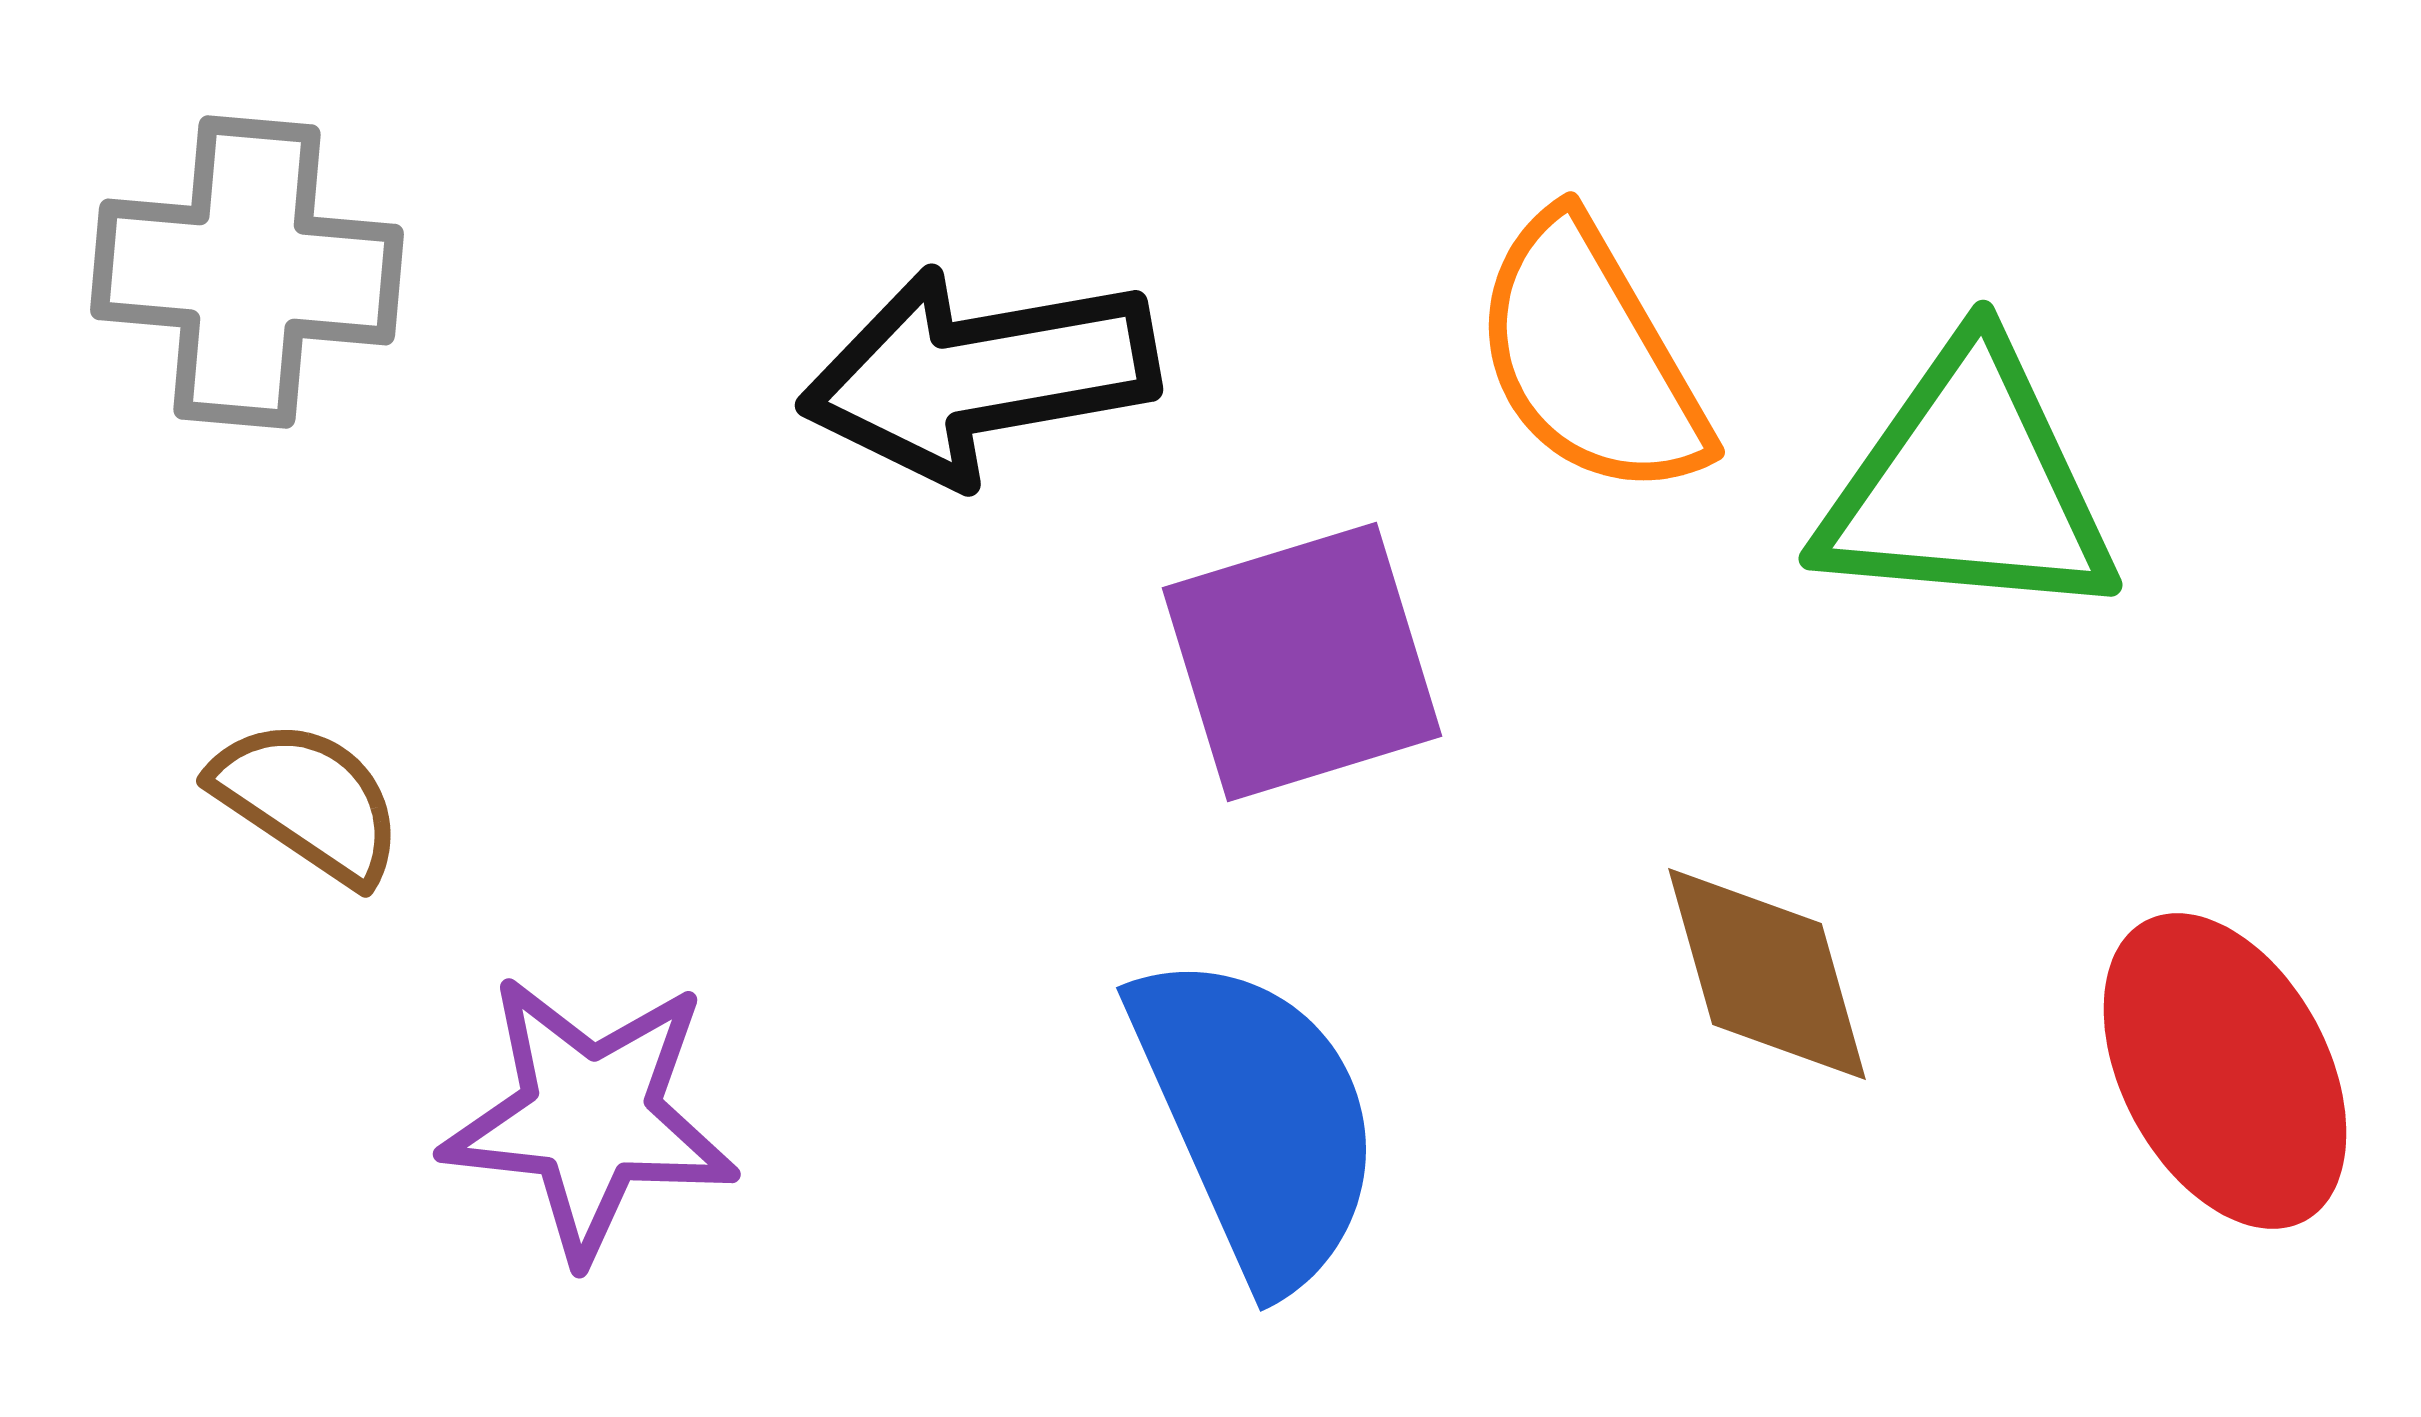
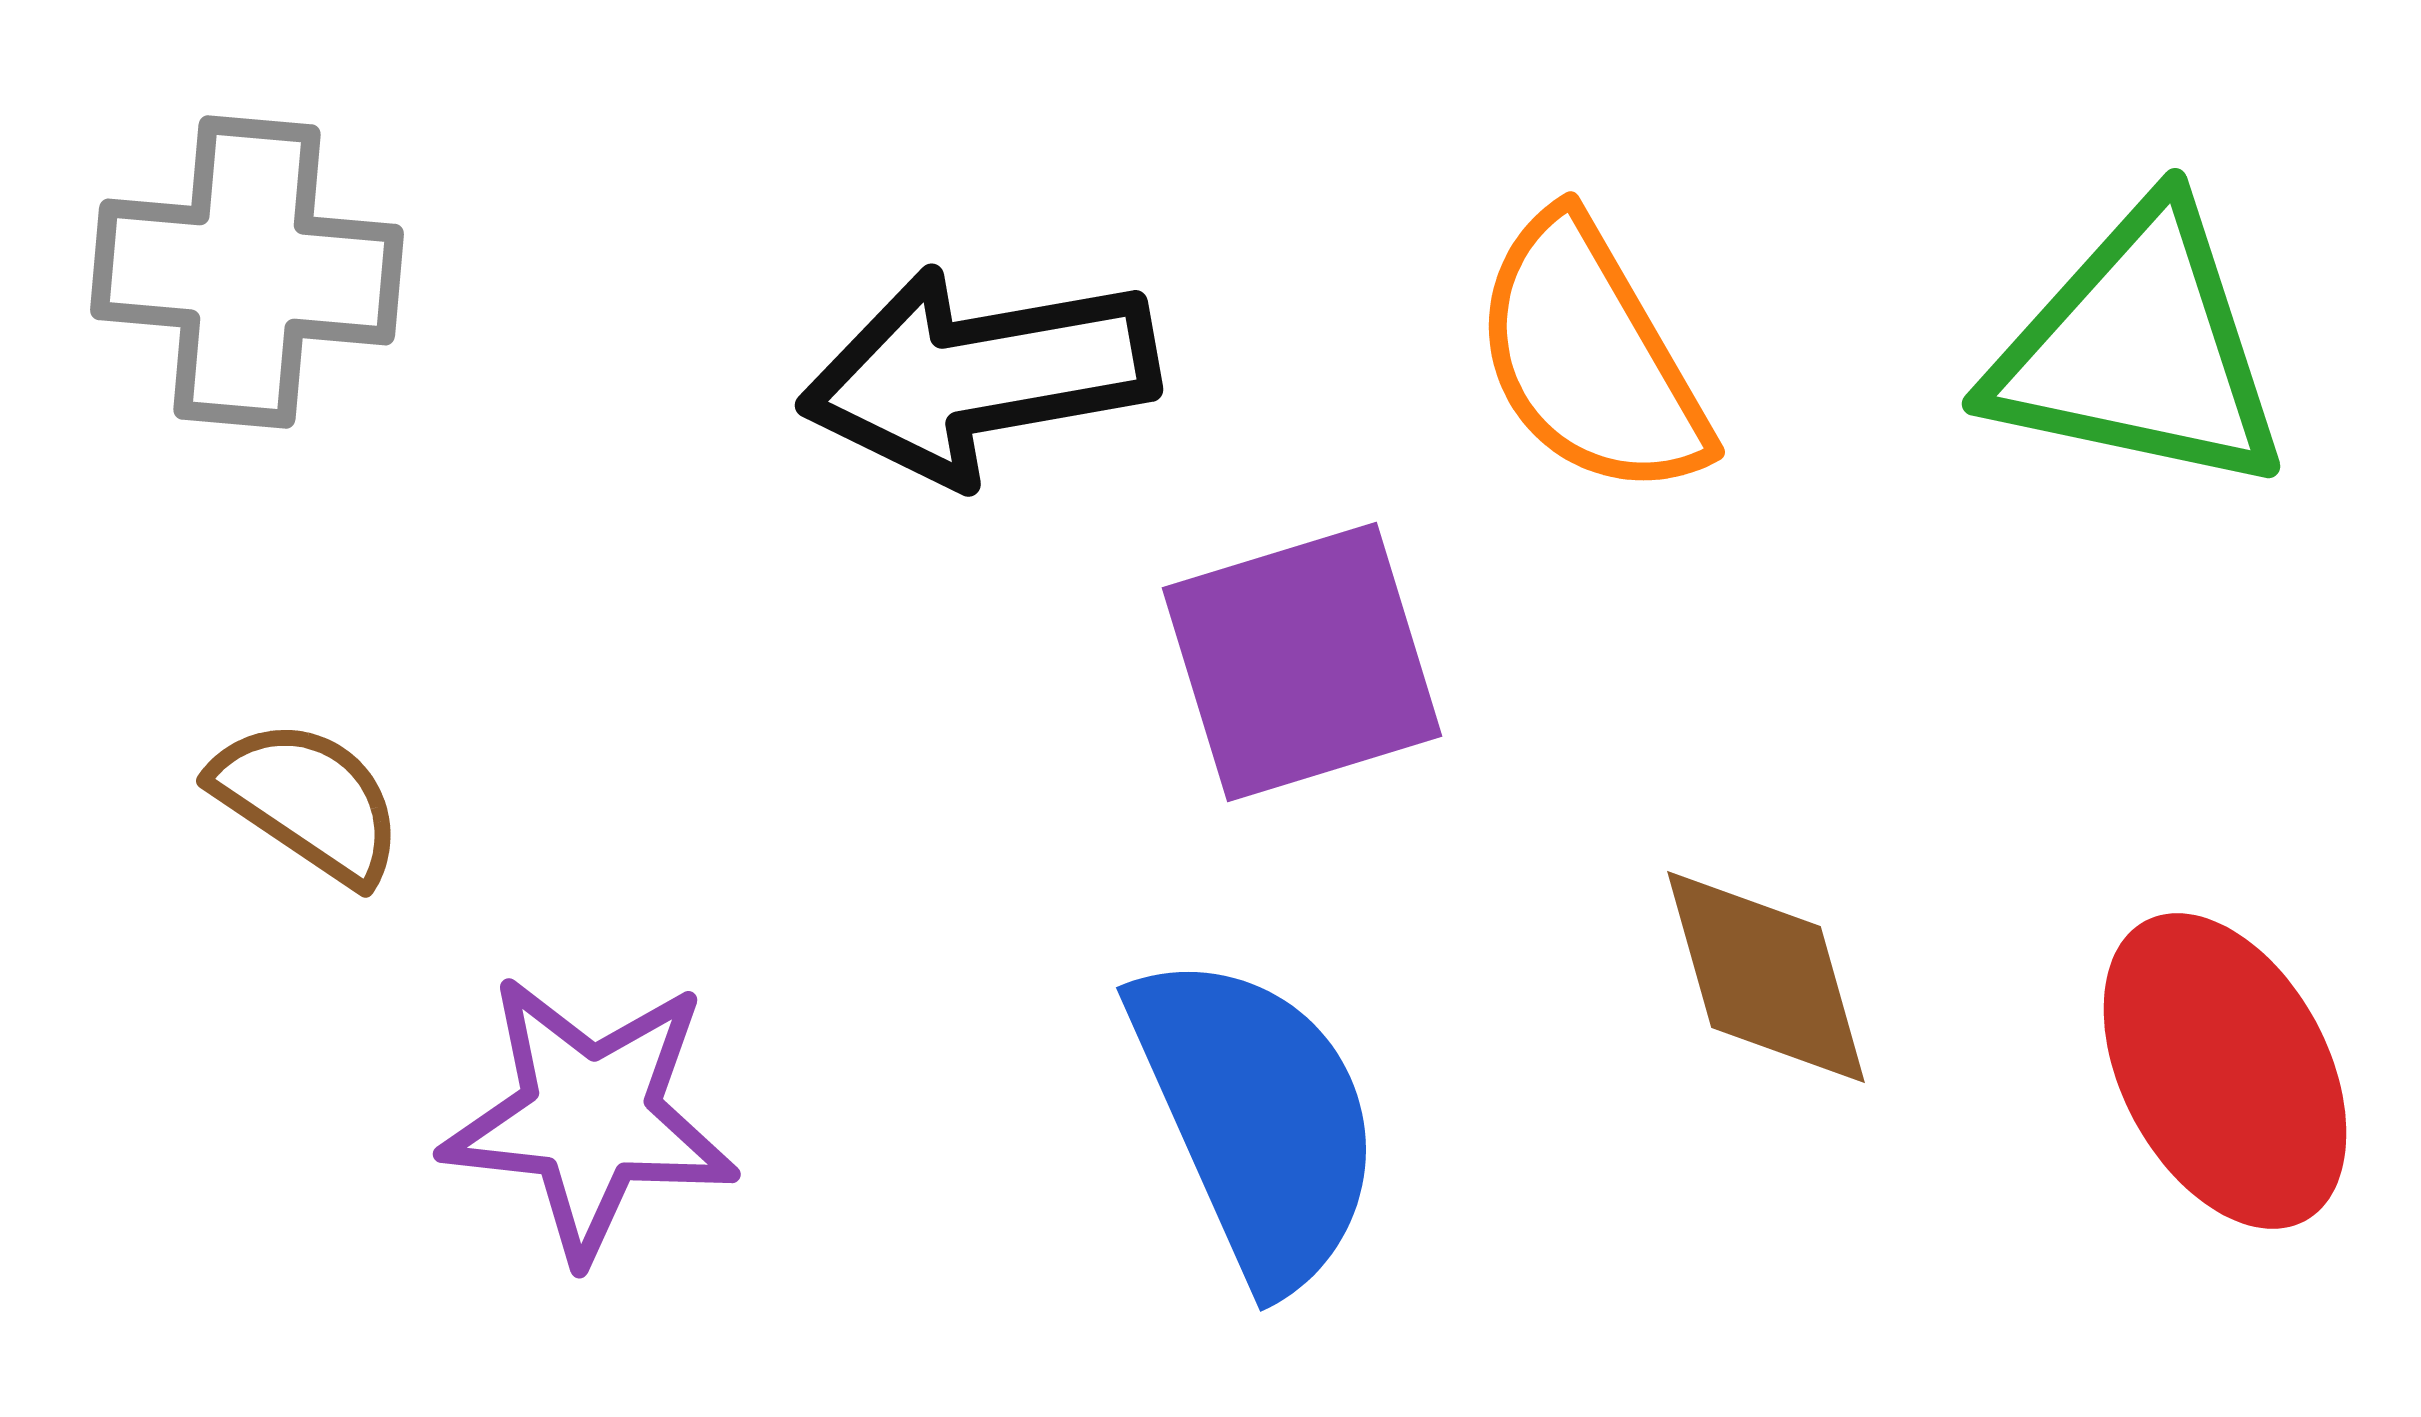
green triangle: moved 171 px right, 135 px up; rotated 7 degrees clockwise
brown diamond: moved 1 px left, 3 px down
